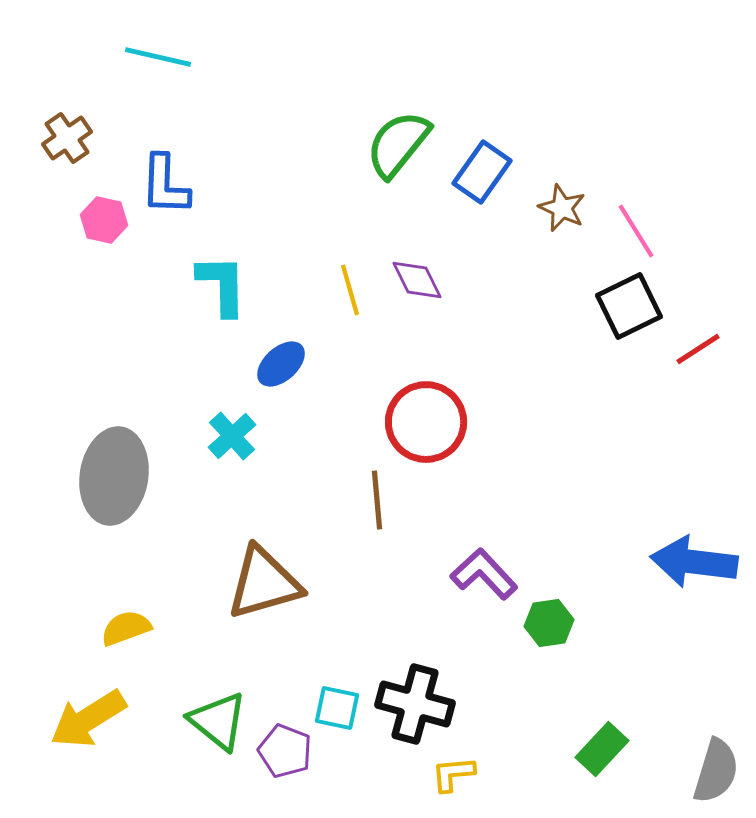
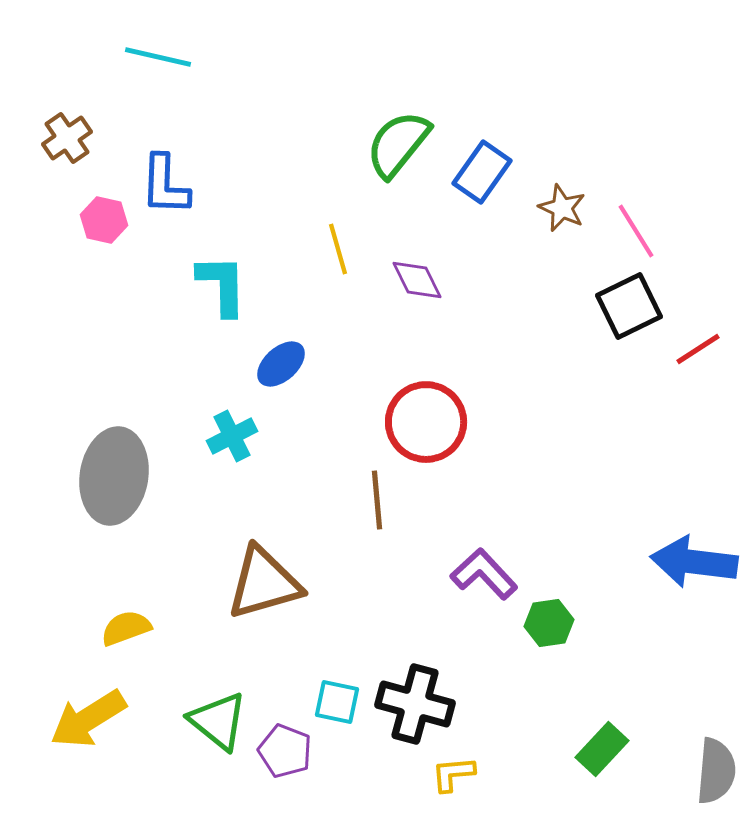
yellow line: moved 12 px left, 41 px up
cyan cross: rotated 15 degrees clockwise
cyan square: moved 6 px up
gray semicircle: rotated 12 degrees counterclockwise
